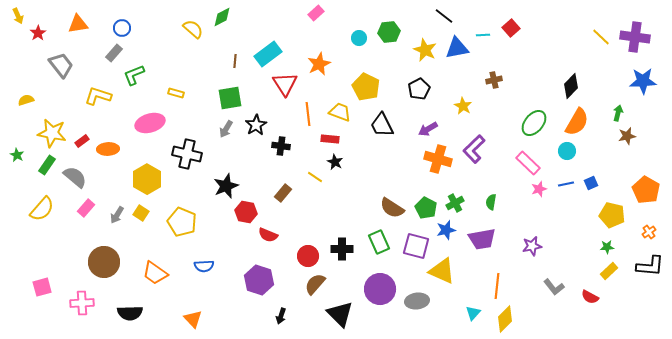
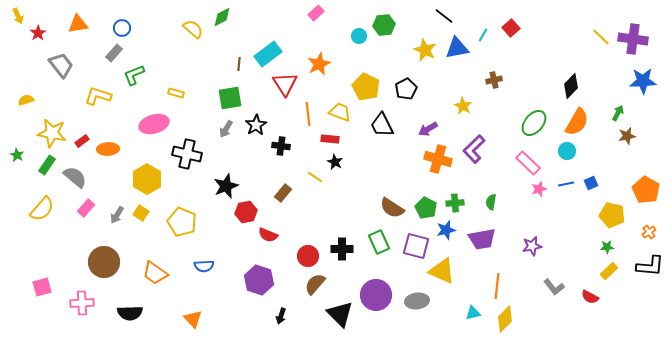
green hexagon at (389, 32): moved 5 px left, 7 px up
cyan line at (483, 35): rotated 56 degrees counterclockwise
purple cross at (635, 37): moved 2 px left, 2 px down
cyan circle at (359, 38): moved 2 px up
brown line at (235, 61): moved 4 px right, 3 px down
black pentagon at (419, 89): moved 13 px left
green arrow at (618, 113): rotated 14 degrees clockwise
pink ellipse at (150, 123): moved 4 px right, 1 px down
green cross at (455, 203): rotated 24 degrees clockwise
red hexagon at (246, 212): rotated 20 degrees counterclockwise
purple circle at (380, 289): moved 4 px left, 6 px down
cyan triangle at (473, 313): rotated 35 degrees clockwise
